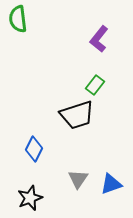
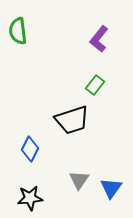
green semicircle: moved 12 px down
black trapezoid: moved 5 px left, 5 px down
blue diamond: moved 4 px left
gray triangle: moved 1 px right, 1 px down
blue triangle: moved 4 px down; rotated 35 degrees counterclockwise
black star: rotated 15 degrees clockwise
